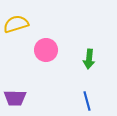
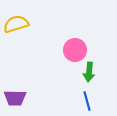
pink circle: moved 29 px right
green arrow: moved 13 px down
